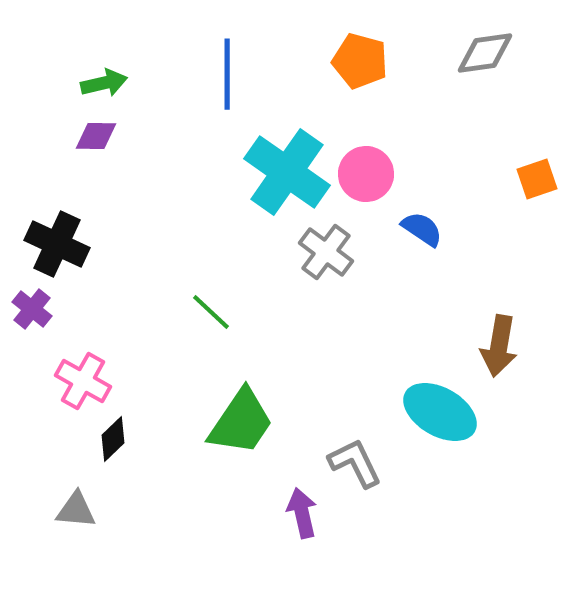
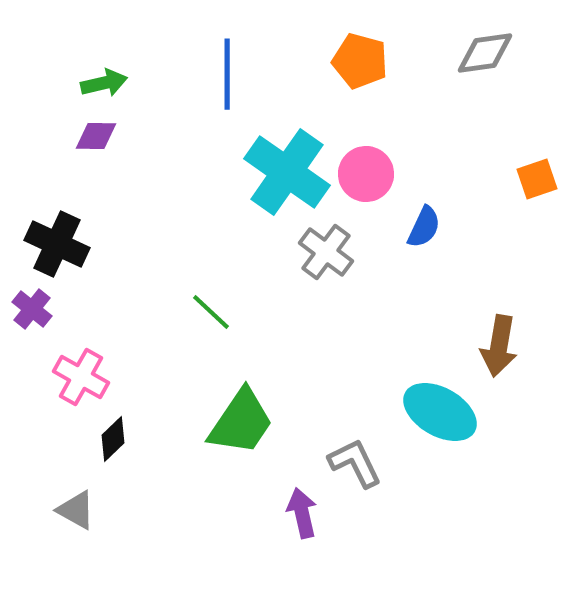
blue semicircle: moved 2 px right, 2 px up; rotated 81 degrees clockwise
pink cross: moved 2 px left, 4 px up
gray triangle: rotated 24 degrees clockwise
